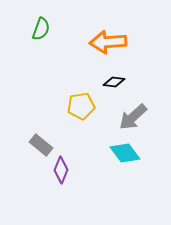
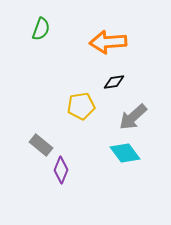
black diamond: rotated 15 degrees counterclockwise
